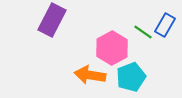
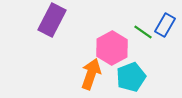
orange arrow: moved 1 px right, 1 px up; rotated 100 degrees clockwise
